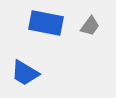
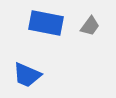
blue trapezoid: moved 2 px right, 2 px down; rotated 8 degrees counterclockwise
